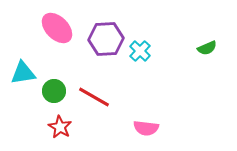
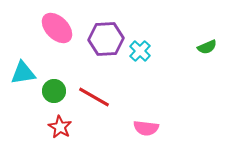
green semicircle: moved 1 px up
